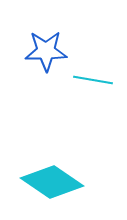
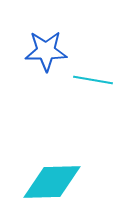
cyan diamond: rotated 36 degrees counterclockwise
